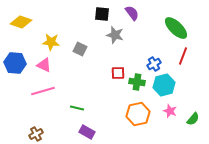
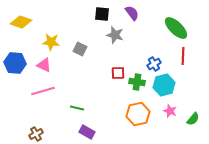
red line: rotated 18 degrees counterclockwise
